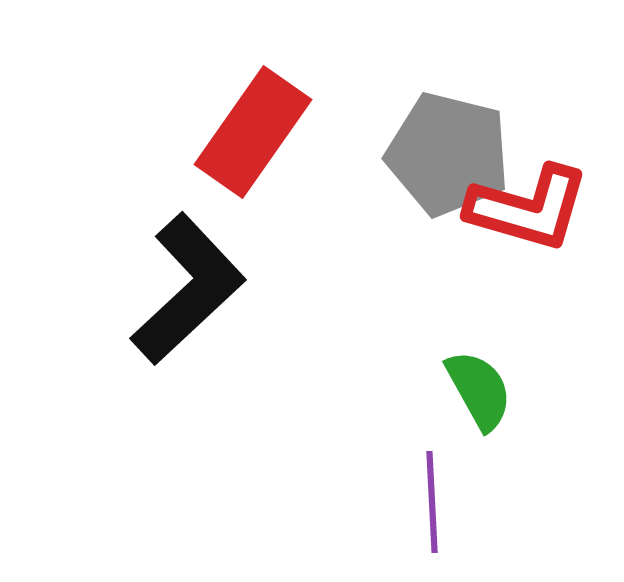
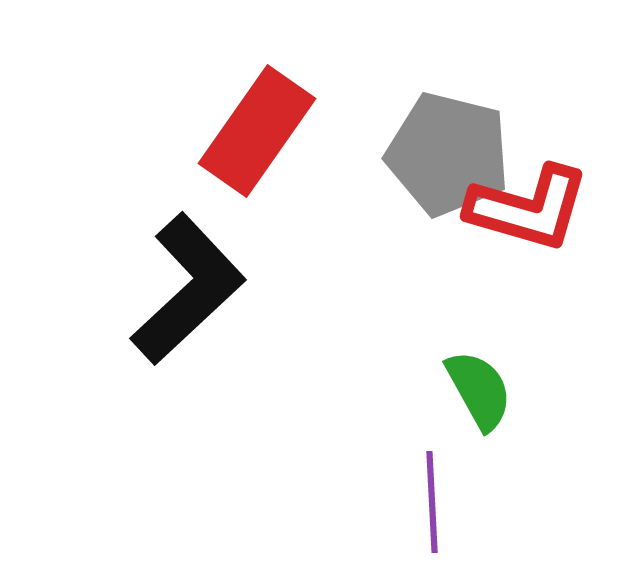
red rectangle: moved 4 px right, 1 px up
